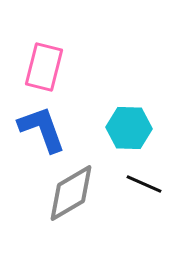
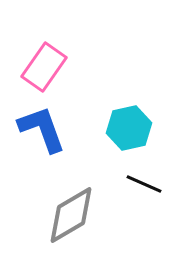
pink rectangle: rotated 21 degrees clockwise
cyan hexagon: rotated 15 degrees counterclockwise
gray diamond: moved 22 px down
